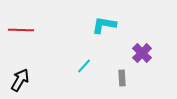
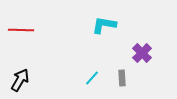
cyan line: moved 8 px right, 12 px down
